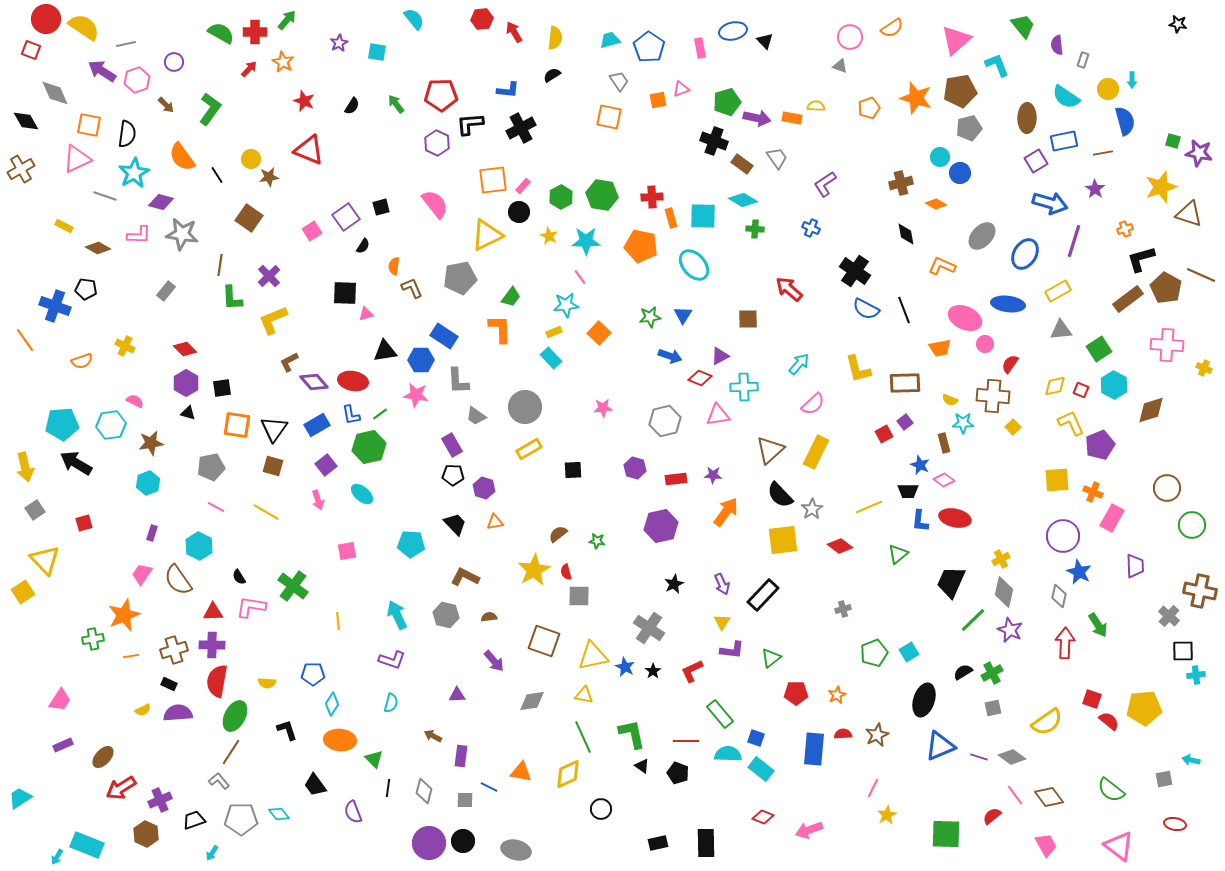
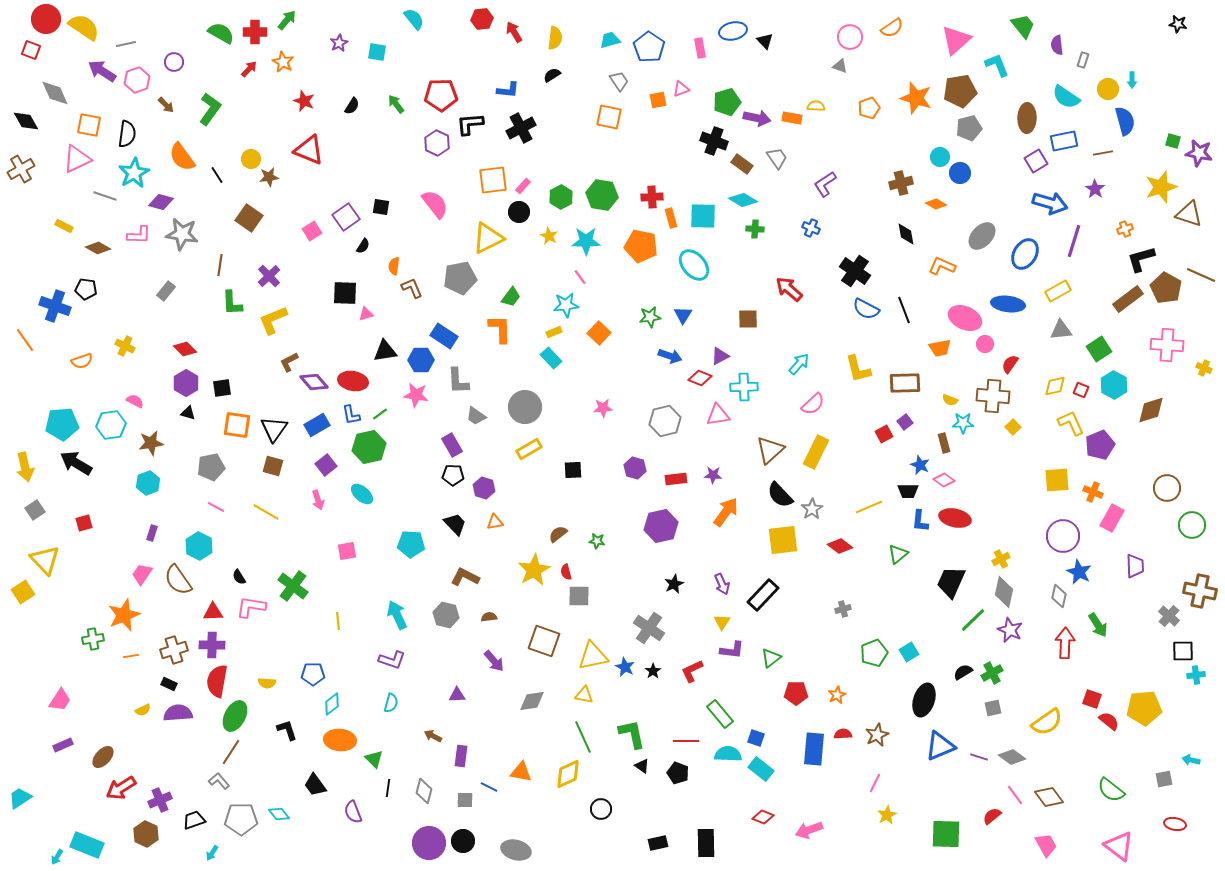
black square at (381, 207): rotated 24 degrees clockwise
yellow triangle at (487, 235): moved 1 px right, 3 px down
green L-shape at (232, 298): moved 5 px down
cyan diamond at (332, 704): rotated 20 degrees clockwise
pink line at (873, 788): moved 2 px right, 5 px up
